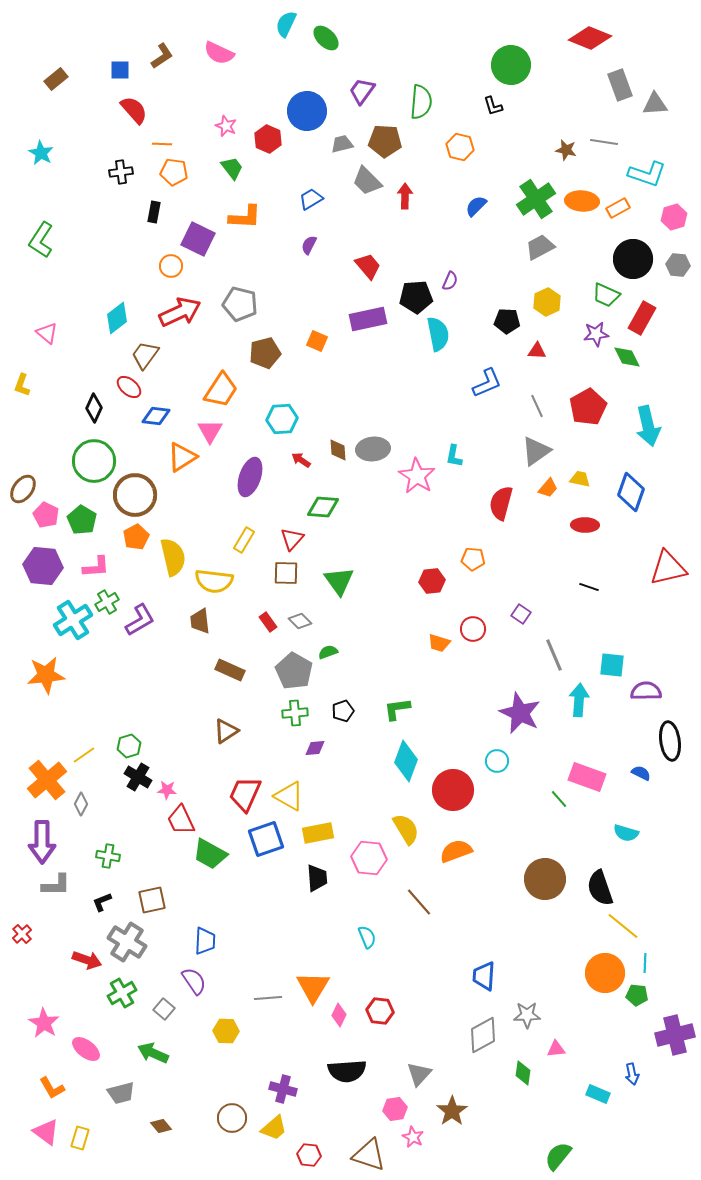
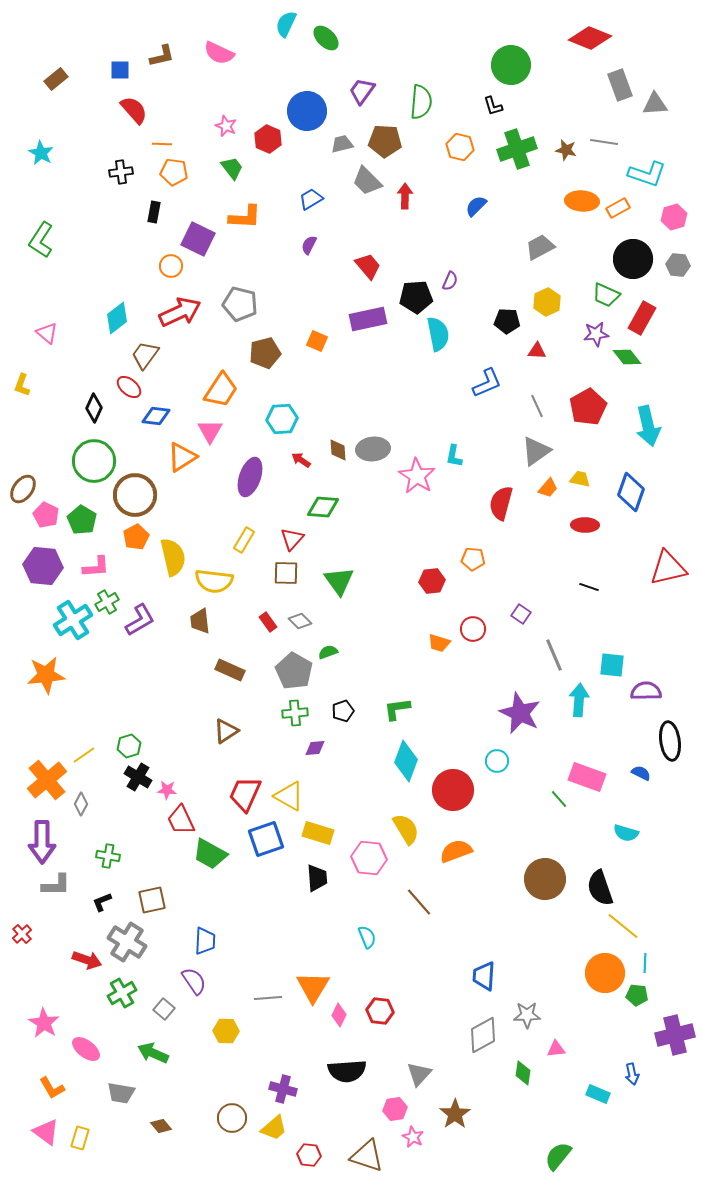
brown L-shape at (162, 56): rotated 20 degrees clockwise
green cross at (536, 199): moved 19 px left, 50 px up; rotated 15 degrees clockwise
green diamond at (627, 357): rotated 12 degrees counterclockwise
yellow rectangle at (318, 833): rotated 28 degrees clockwise
gray trapezoid at (121, 1093): rotated 24 degrees clockwise
brown star at (452, 1111): moved 3 px right, 3 px down
brown triangle at (369, 1155): moved 2 px left, 1 px down
